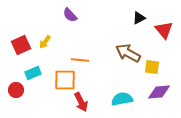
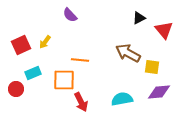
orange square: moved 1 px left
red circle: moved 1 px up
